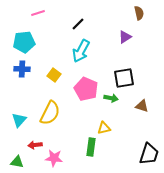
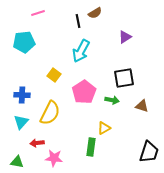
brown semicircle: moved 44 px left; rotated 72 degrees clockwise
black line: moved 3 px up; rotated 56 degrees counterclockwise
blue cross: moved 26 px down
pink pentagon: moved 2 px left, 3 px down; rotated 15 degrees clockwise
green arrow: moved 1 px right, 2 px down
cyan triangle: moved 2 px right, 2 px down
yellow triangle: rotated 16 degrees counterclockwise
red arrow: moved 2 px right, 2 px up
black trapezoid: moved 2 px up
